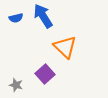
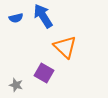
purple square: moved 1 px left, 1 px up; rotated 18 degrees counterclockwise
